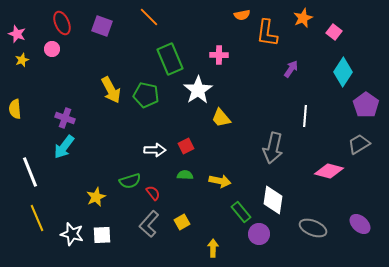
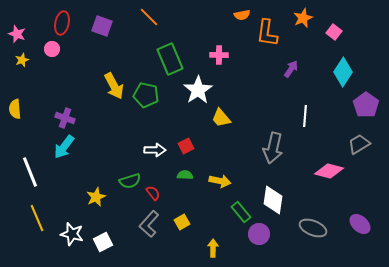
red ellipse at (62, 23): rotated 35 degrees clockwise
yellow arrow at (111, 90): moved 3 px right, 4 px up
white square at (102, 235): moved 1 px right, 7 px down; rotated 24 degrees counterclockwise
